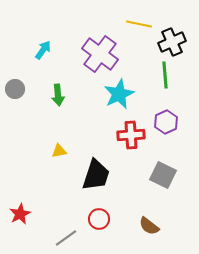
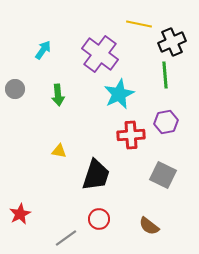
purple hexagon: rotated 15 degrees clockwise
yellow triangle: rotated 21 degrees clockwise
